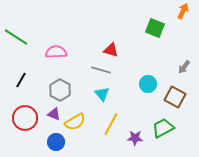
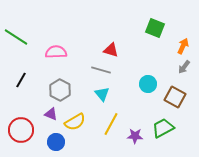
orange arrow: moved 35 px down
purple triangle: moved 3 px left
red circle: moved 4 px left, 12 px down
purple star: moved 2 px up
